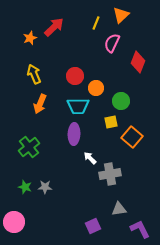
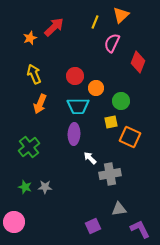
yellow line: moved 1 px left, 1 px up
orange square: moved 2 px left; rotated 15 degrees counterclockwise
